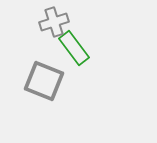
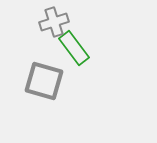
gray square: rotated 6 degrees counterclockwise
